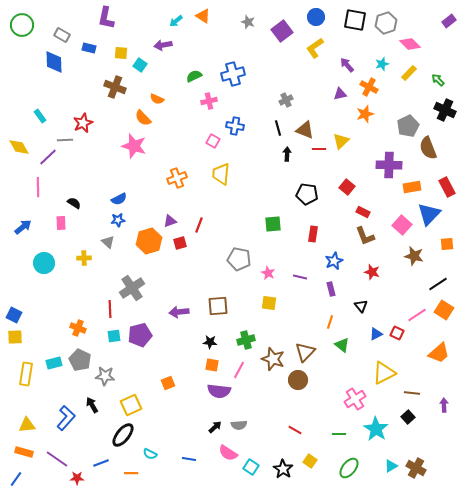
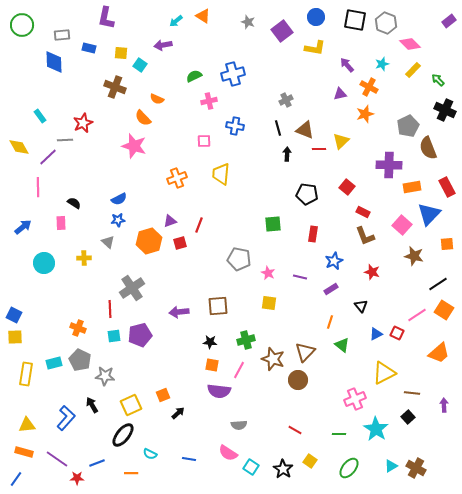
gray hexagon at (386, 23): rotated 20 degrees counterclockwise
gray rectangle at (62, 35): rotated 35 degrees counterclockwise
yellow L-shape at (315, 48): rotated 135 degrees counterclockwise
yellow rectangle at (409, 73): moved 4 px right, 3 px up
pink square at (213, 141): moved 9 px left; rotated 32 degrees counterclockwise
purple rectangle at (331, 289): rotated 72 degrees clockwise
orange square at (168, 383): moved 5 px left, 12 px down
pink cross at (355, 399): rotated 10 degrees clockwise
black arrow at (215, 427): moved 37 px left, 14 px up
blue line at (101, 463): moved 4 px left
